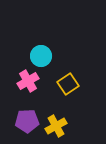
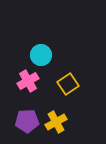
cyan circle: moved 1 px up
yellow cross: moved 4 px up
